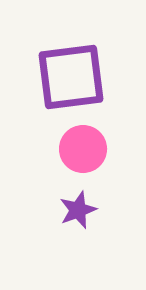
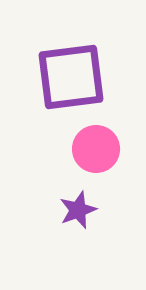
pink circle: moved 13 px right
